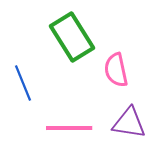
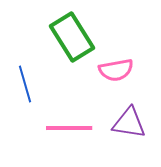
pink semicircle: rotated 88 degrees counterclockwise
blue line: moved 2 px right, 1 px down; rotated 6 degrees clockwise
